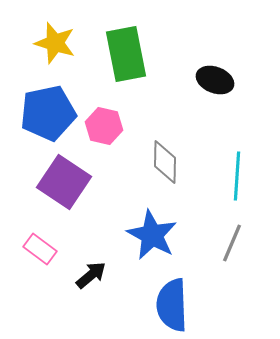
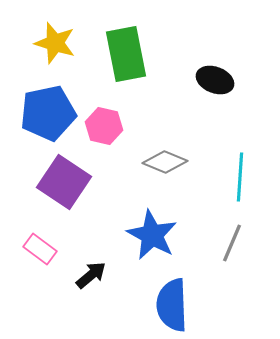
gray diamond: rotated 69 degrees counterclockwise
cyan line: moved 3 px right, 1 px down
